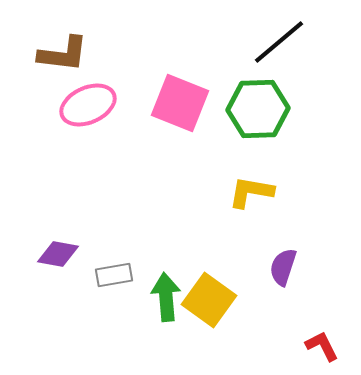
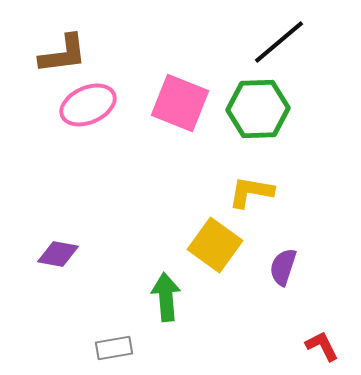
brown L-shape: rotated 14 degrees counterclockwise
gray rectangle: moved 73 px down
yellow square: moved 6 px right, 55 px up
